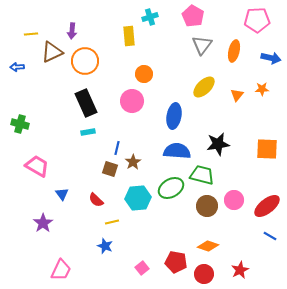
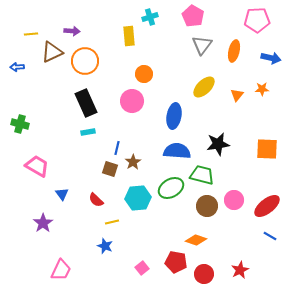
purple arrow at (72, 31): rotated 91 degrees counterclockwise
orange diamond at (208, 246): moved 12 px left, 6 px up
